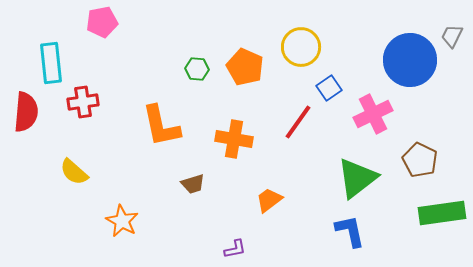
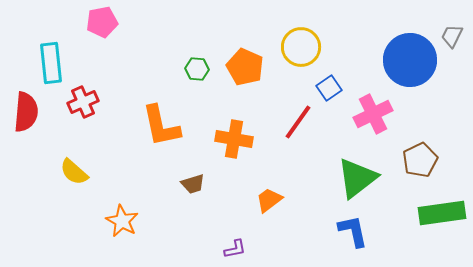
red cross: rotated 16 degrees counterclockwise
brown pentagon: rotated 20 degrees clockwise
blue L-shape: moved 3 px right
